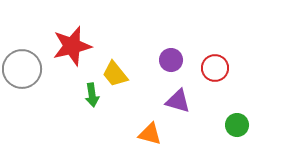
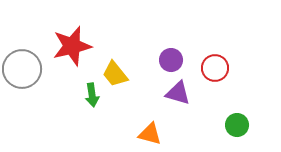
purple triangle: moved 8 px up
